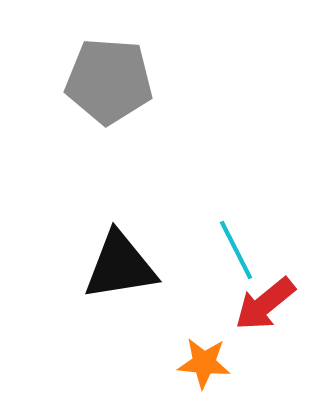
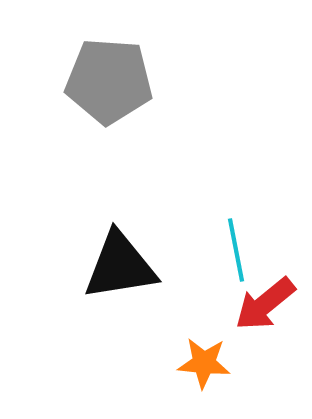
cyan line: rotated 16 degrees clockwise
